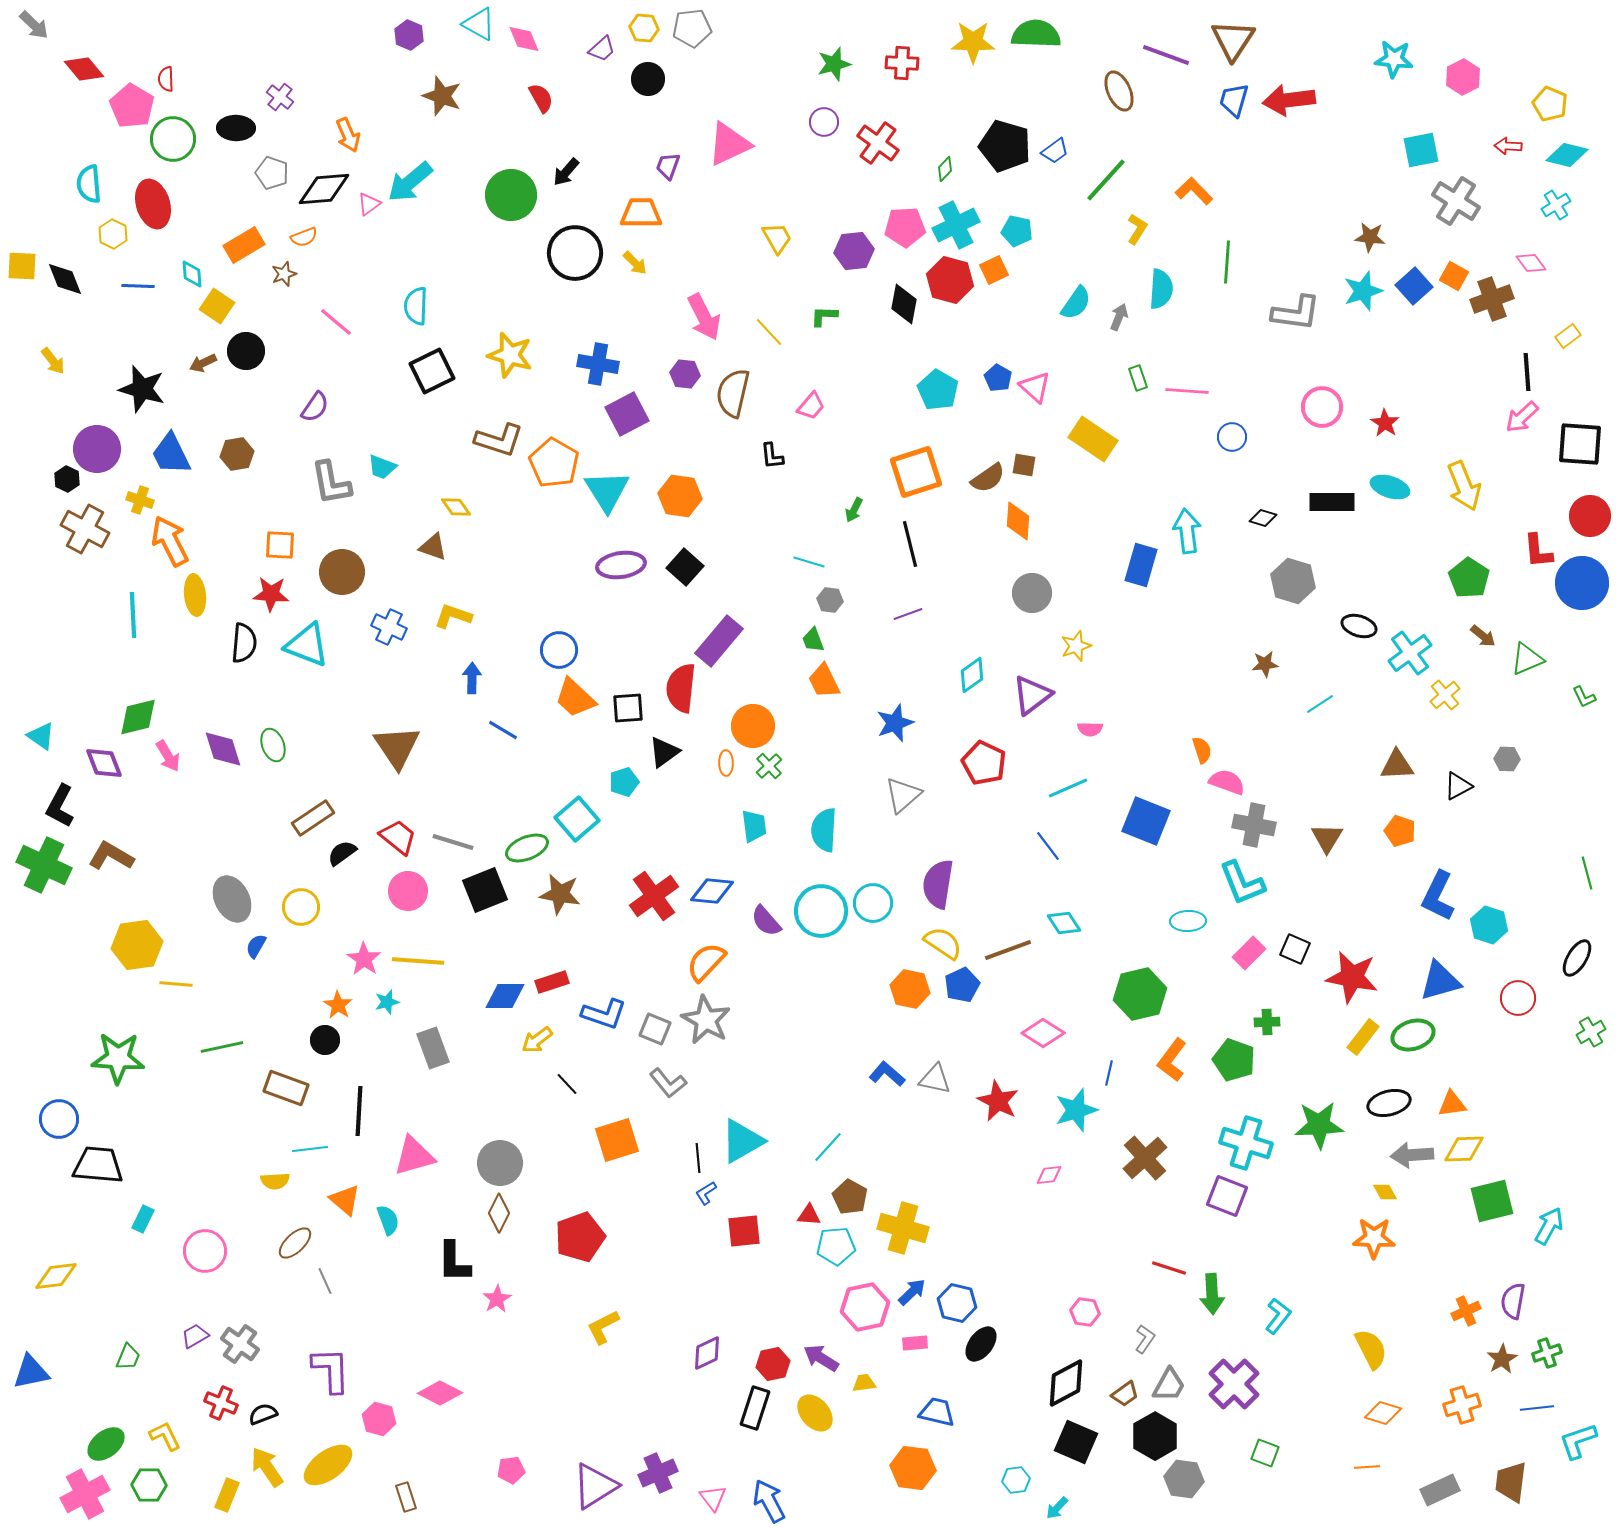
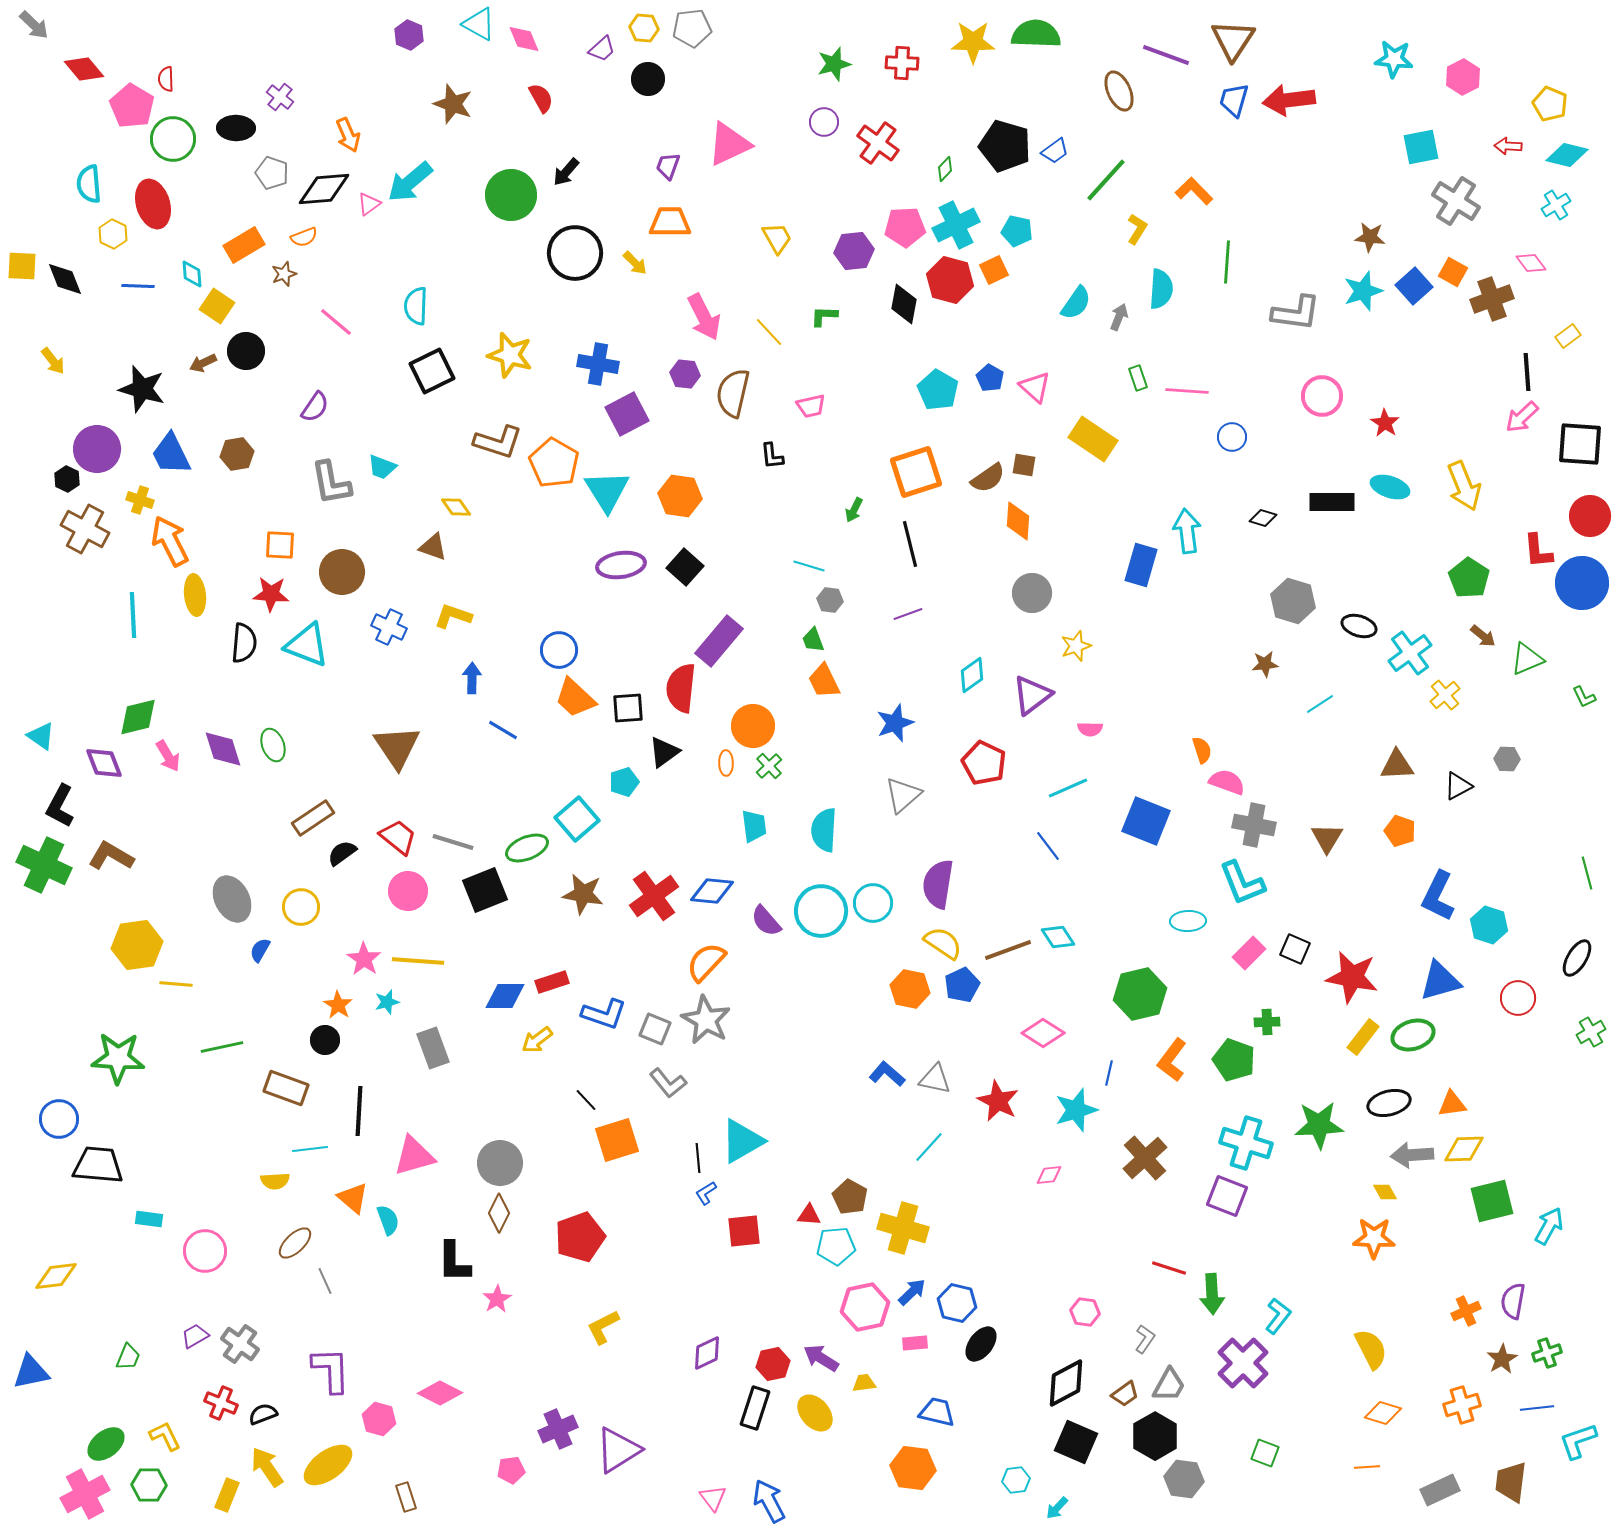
brown star at (442, 96): moved 11 px right, 8 px down
cyan square at (1421, 150): moved 3 px up
orange trapezoid at (641, 213): moved 29 px right, 9 px down
orange square at (1454, 276): moved 1 px left, 4 px up
blue pentagon at (998, 378): moved 8 px left
pink trapezoid at (811, 406): rotated 36 degrees clockwise
pink circle at (1322, 407): moved 11 px up
brown L-shape at (499, 440): moved 1 px left, 2 px down
cyan line at (809, 562): moved 4 px down
gray hexagon at (1293, 581): moved 20 px down
brown star at (560, 894): moved 23 px right
cyan diamond at (1064, 923): moved 6 px left, 14 px down
blue semicircle at (256, 946): moved 4 px right, 4 px down
black line at (567, 1084): moved 19 px right, 16 px down
cyan line at (828, 1147): moved 101 px right
orange triangle at (345, 1200): moved 8 px right, 2 px up
cyan rectangle at (143, 1219): moved 6 px right; rotated 72 degrees clockwise
purple cross at (1234, 1384): moved 9 px right, 21 px up
purple cross at (658, 1473): moved 100 px left, 44 px up
purple triangle at (595, 1486): moved 23 px right, 36 px up
